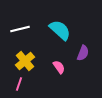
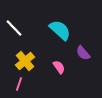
white line: moved 6 px left, 1 px up; rotated 60 degrees clockwise
purple semicircle: rotated 119 degrees clockwise
